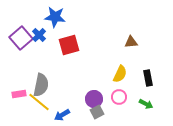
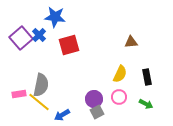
black rectangle: moved 1 px left, 1 px up
